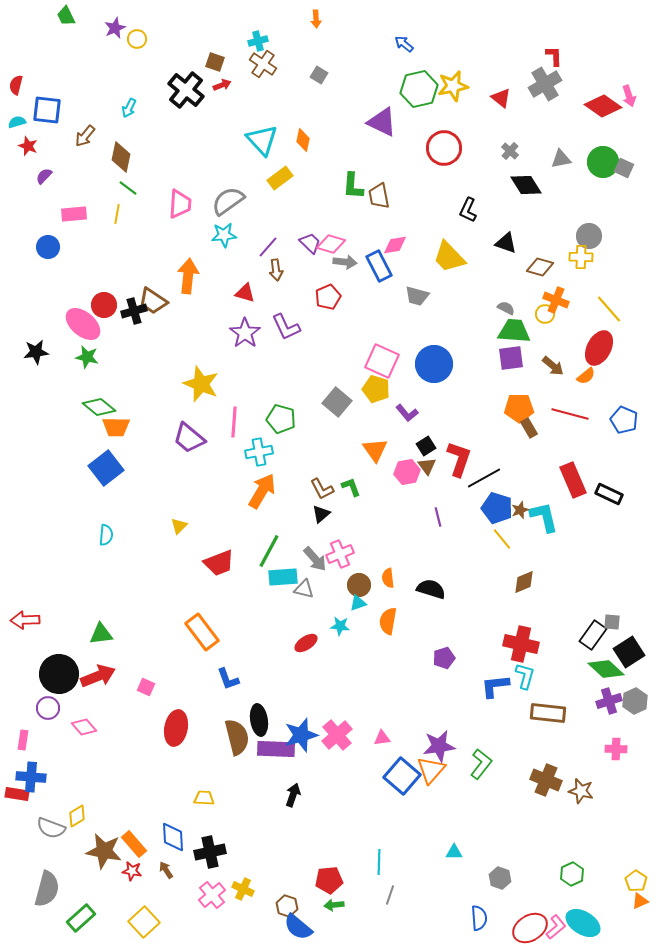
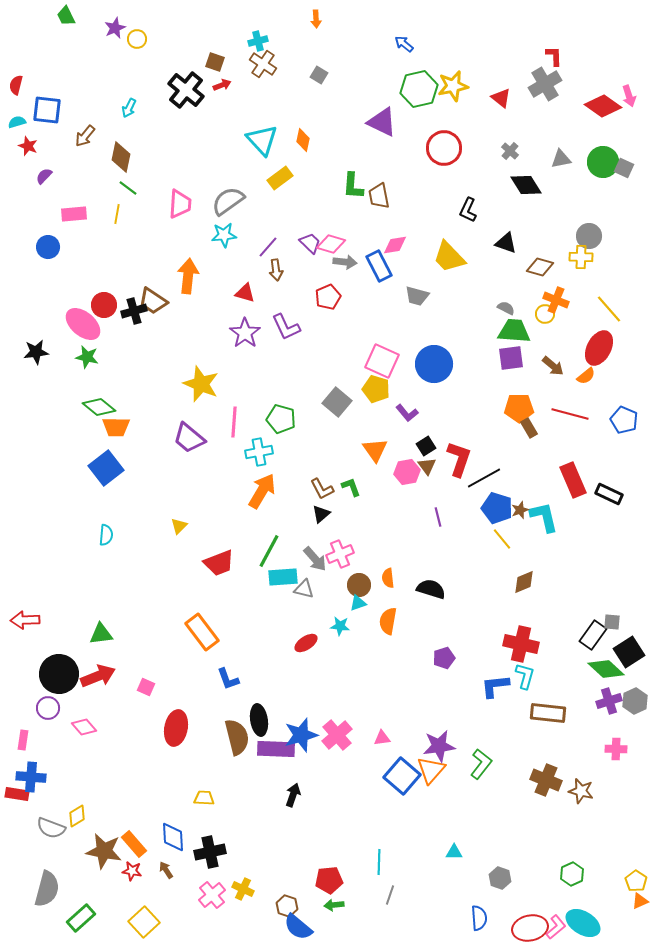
red ellipse at (530, 928): rotated 20 degrees clockwise
